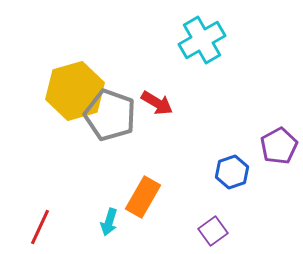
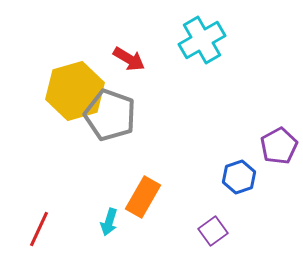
red arrow: moved 28 px left, 44 px up
blue hexagon: moved 7 px right, 5 px down
red line: moved 1 px left, 2 px down
